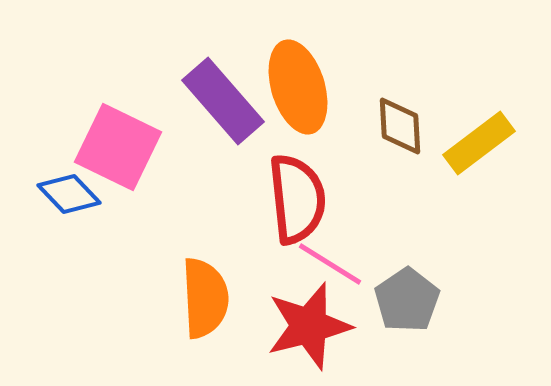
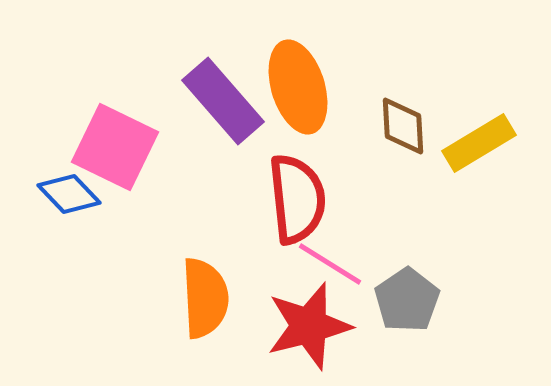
brown diamond: moved 3 px right
yellow rectangle: rotated 6 degrees clockwise
pink square: moved 3 px left
